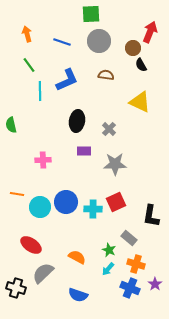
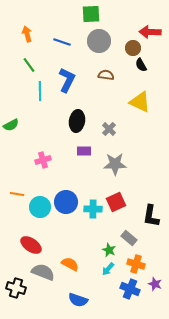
red arrow: rotated 110 degrees counterclockwise
blue L-shape: rotated 40 degrees counterclockwise
green semicircle: rotated 105 degrees counterclockwise
pink cross: rotated 14 degrees counterclockwise
orange semicircle: moved 7 px left, 7 px down
gray semicircle: moved 1 px up; rotated 65 degrees clockwise
purple star: rotated 16 degrees counterclockwise
blue cross: moved 1 px down
blue semicircle: moved 5 px down
